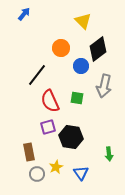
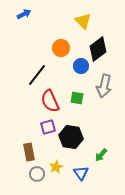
blue arrow: rotated 24 degrees clockwise
green arrow: moved 8 px left, 1 px down; rotated 48 degrees clockwise
